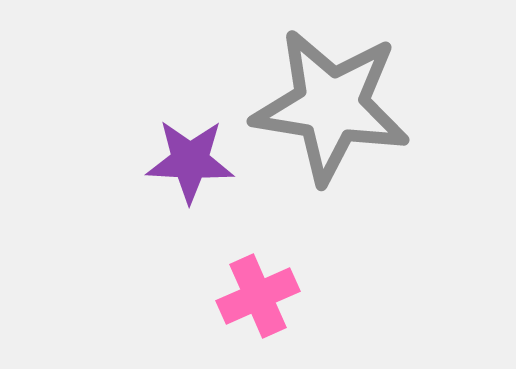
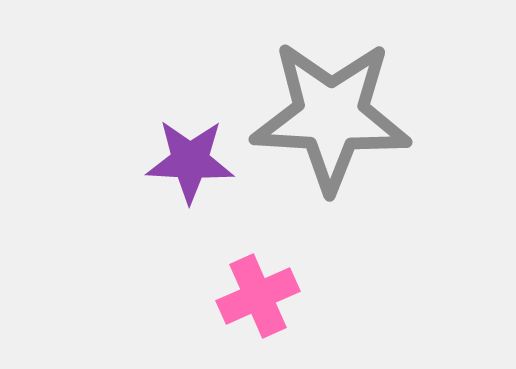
gray star: moved 10 px down; rotated 6 degrees counterclockwise
